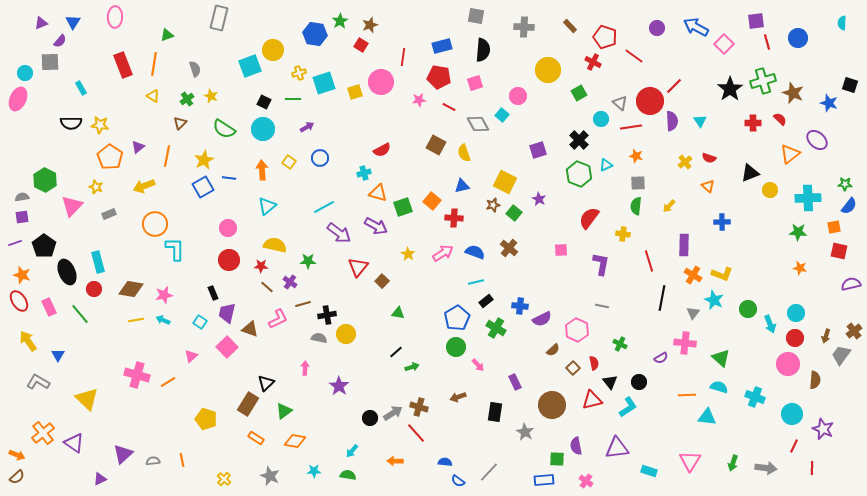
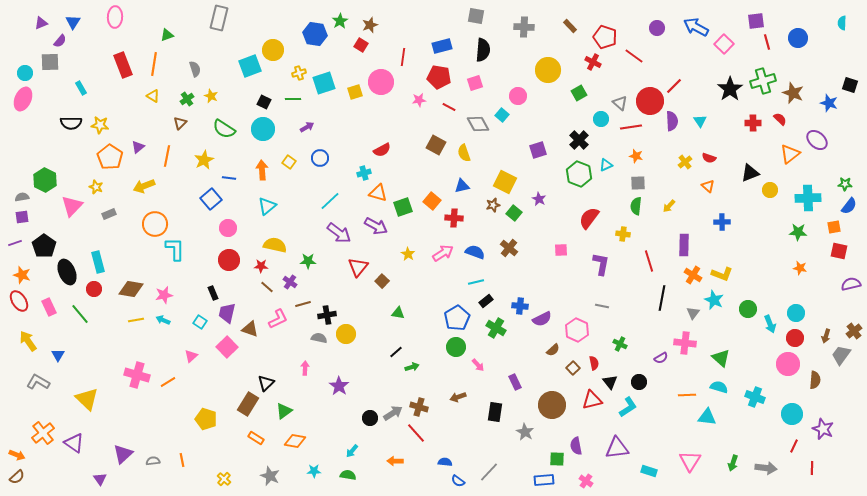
pink ellipse at (18, 99): moved 5 px right
blue square at (203, 187): moved 8 px right, 12 px down; rotated 10 degrees counterclockwise
cyan line at (324, 207): moved 6 px right, 6 px up; rotated 15 degrees counterclockwise
purple triangle at (100, 479): rotated 40 degrees counterclockwise
